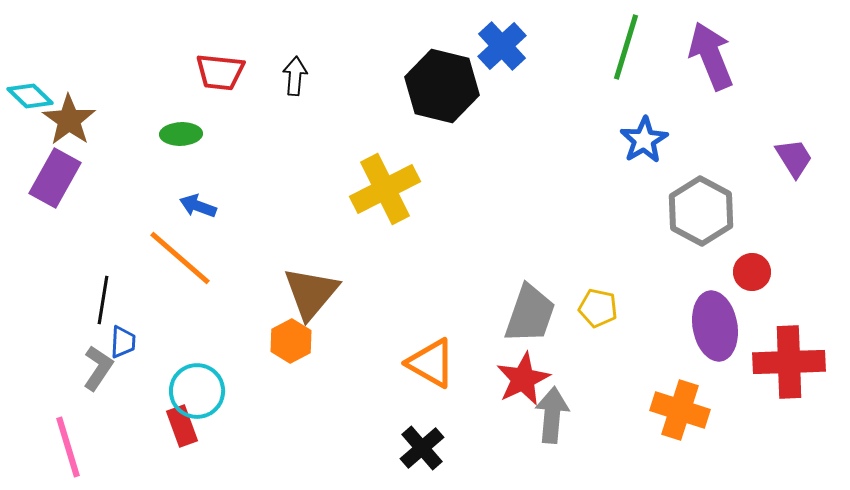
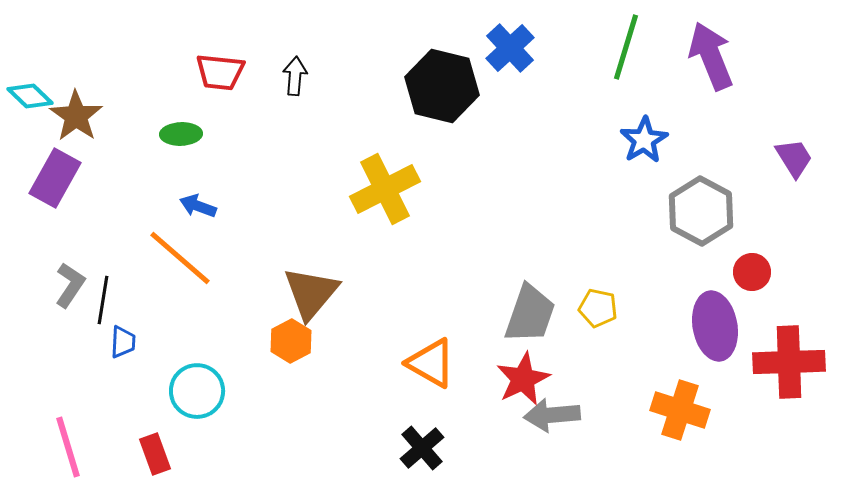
blue cross: moved 8 px right, 2 px down
brown star: moved 7 px right, 4 px up
gray L-shape: moved 28 px left, 83 px up
gray arrow: rotated 100 degrees counterclockwise
red rectangle: moved 27 px left, 28 px down
